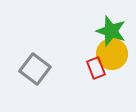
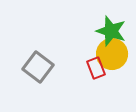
gray square: moved 3 px right, 2 px up
